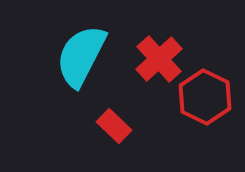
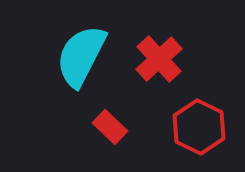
red hexagon: moved 6 px left, 30 px down
red rectangle: moved 4 px left, 1 px down
